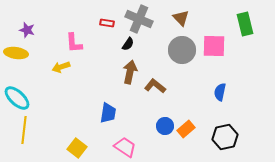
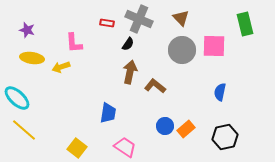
yellow ellipse: moved 16 px right, 5 px down
yellow line: rotated 56 degrees counterclockwise
